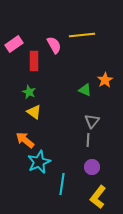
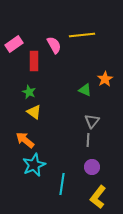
orange star: moved 1 px up
cyan star: moved 5 px left, 3 px down
